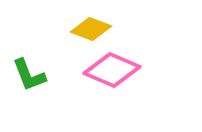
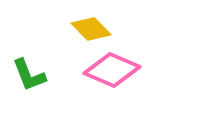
yellow diamond: rotated 24 degrees clockwise
